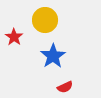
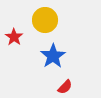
red semicircle: rotated 21 degrees counterclockwise
